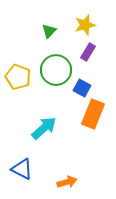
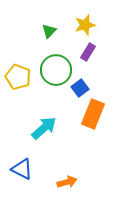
blue square: moved 2 px left; rotated 24 degrees clockwise
